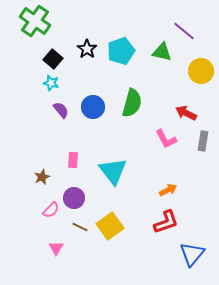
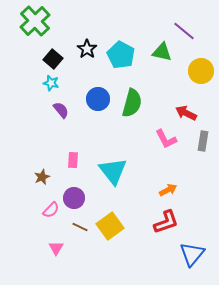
green cross: rotated 12 degrees clockwise
cyan pentagon: moved 4 px down; rotated 24 degrees counterclockwise
blue circle: moved 5 px right, 8 px up
